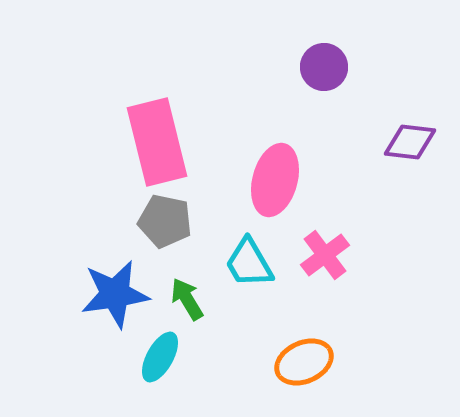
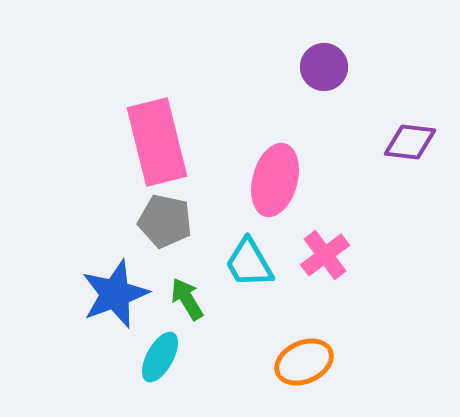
blue star: rotated 12 degrees counterclockwise
